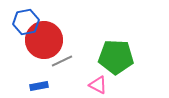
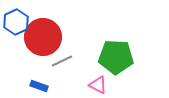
blue hexagon: moved 10 px left; rotated 15 degrees counterclockwise
red circle: moved 1 px left, 3 px up
blue rectangle: rotated 30 degrees clockwise
